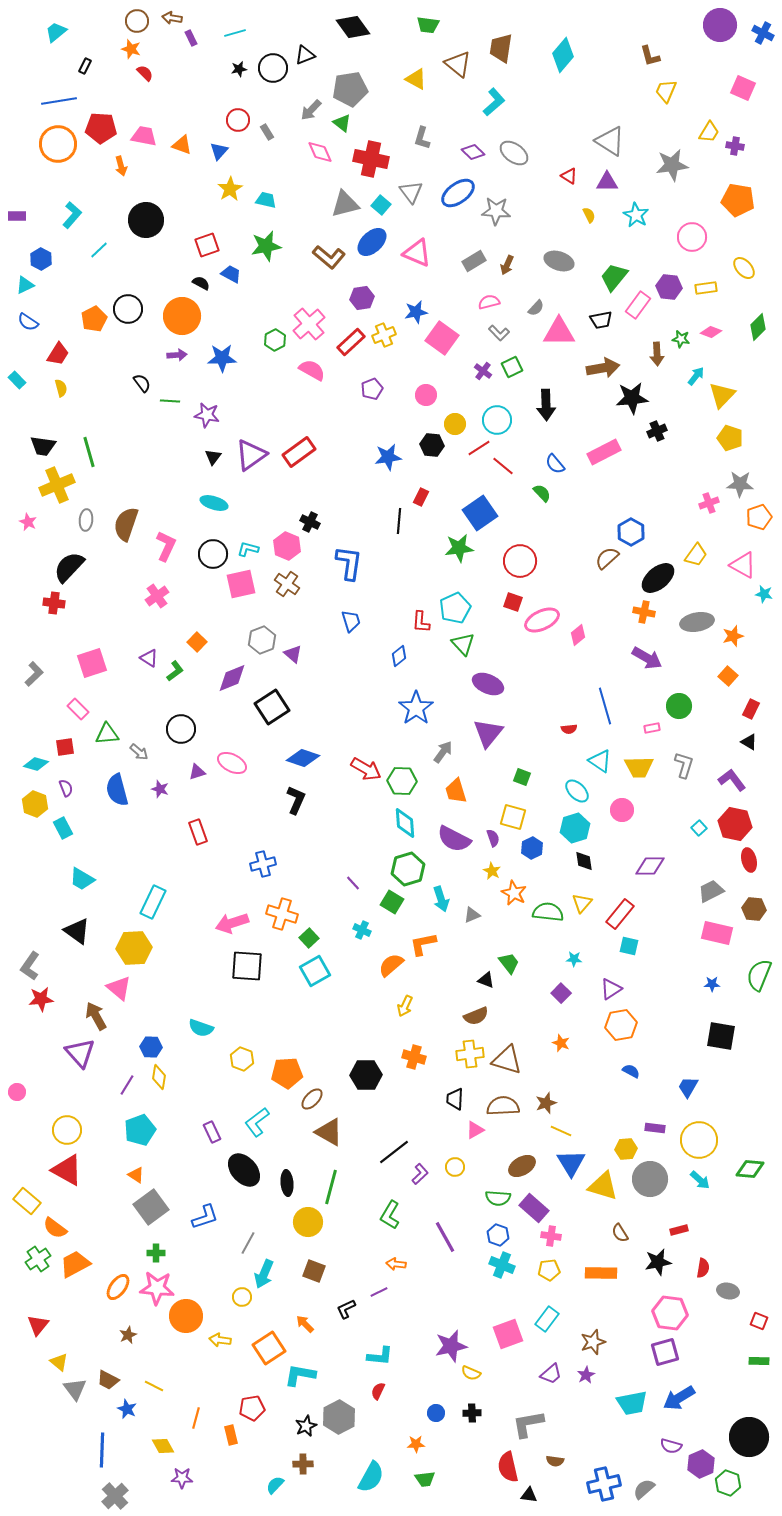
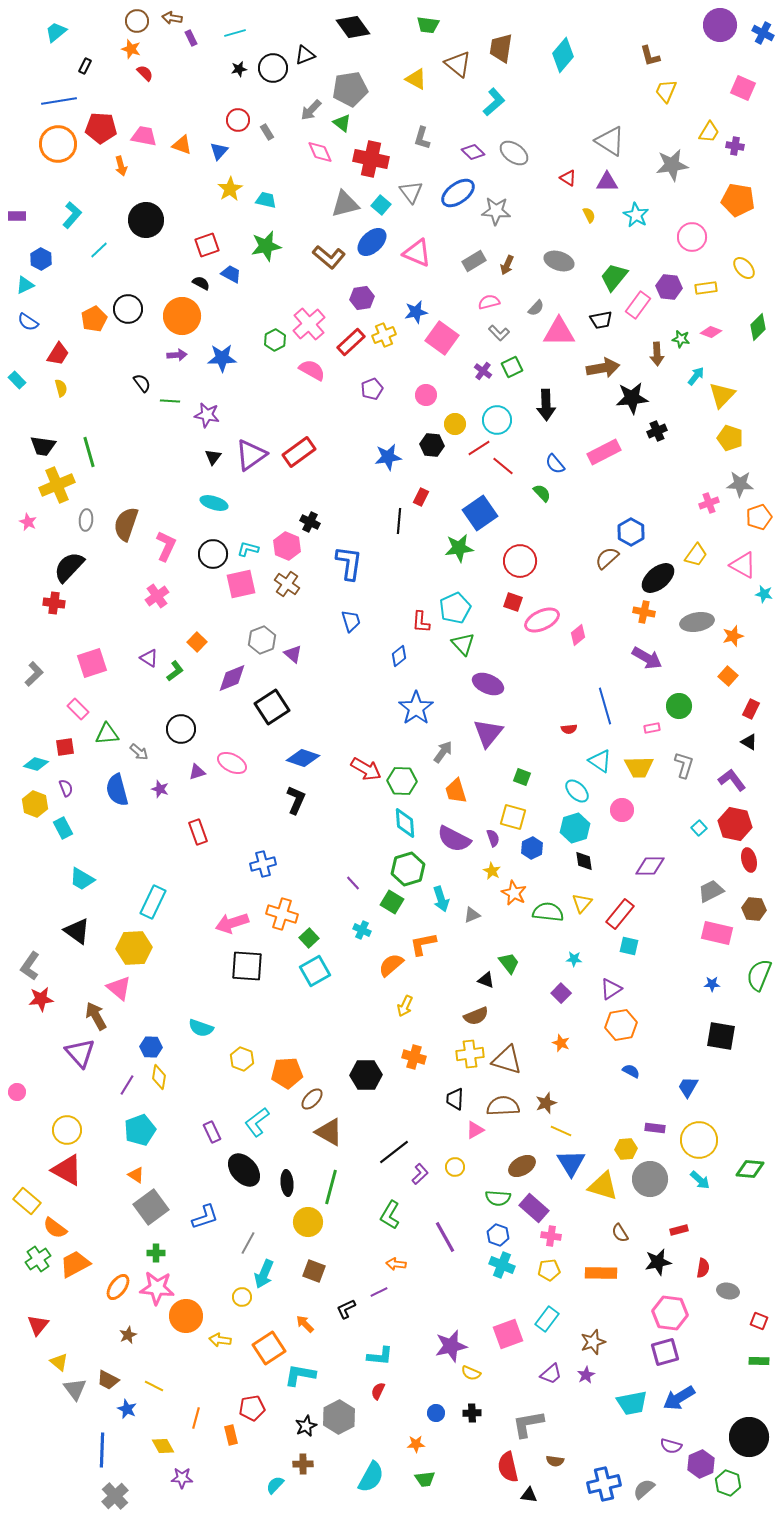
red triangle at (569, 176): moved 1 px left, 2 px down
